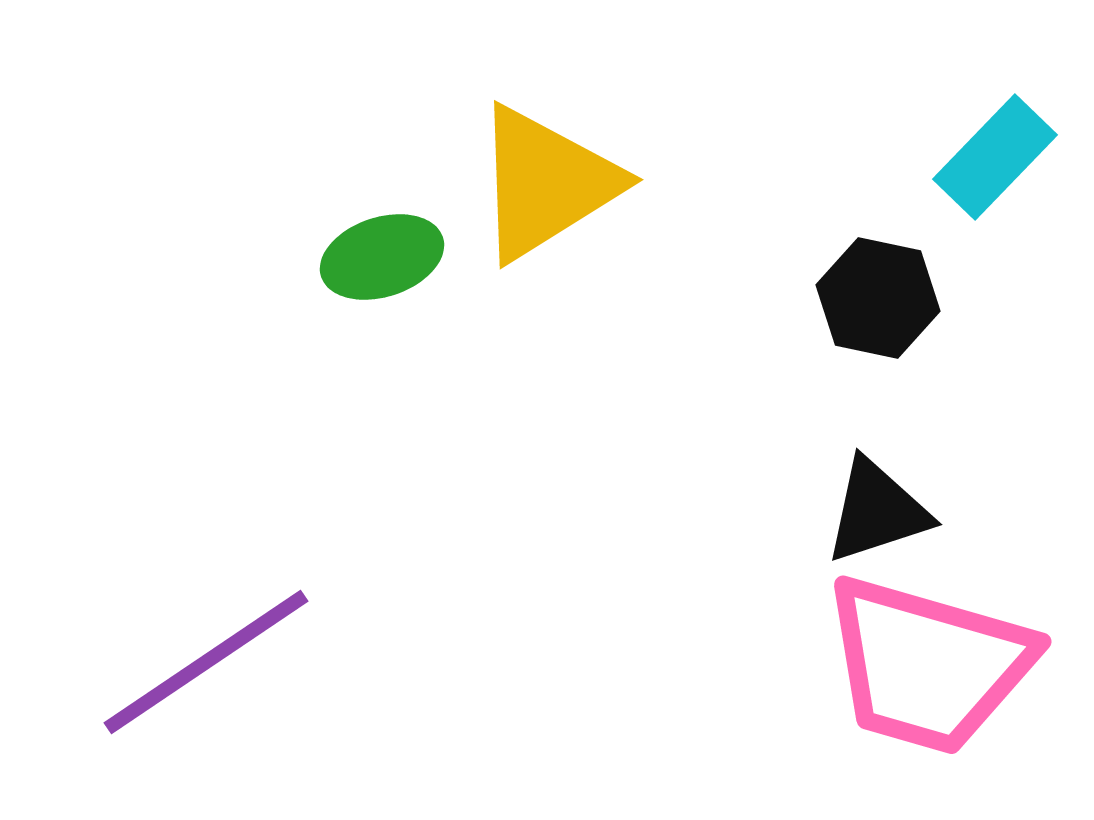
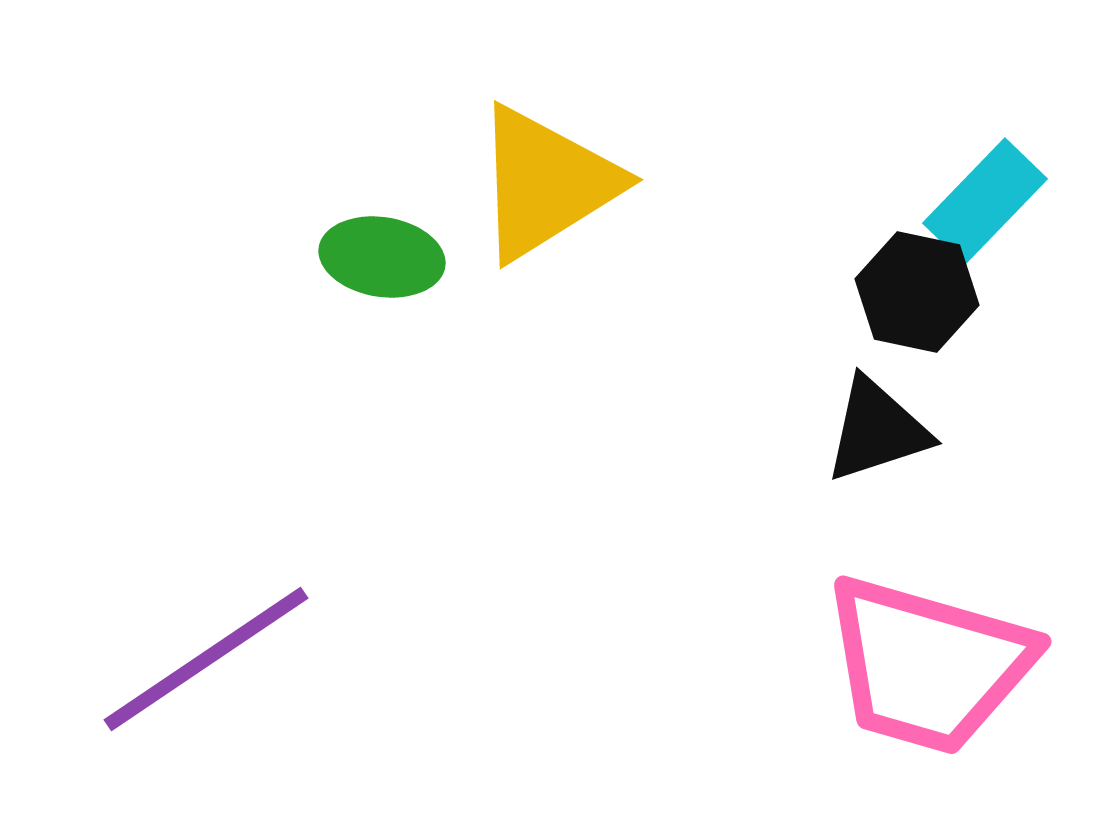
cyan rectangle: moved 10 px left, 44 px down
green ellipse: rotated 27 degrees clockwise
black hexagon: moved 39 px right, 6 px up
black triangle: moved 81 px up
purple line: moved 3 px up
